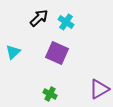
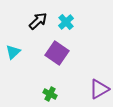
black arrow: moved 1 px left, 3 px down
cyan cross: rotated 14 degrees clockwise
purple square: rotated 10 degrees clockwise
